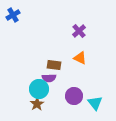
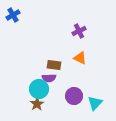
purple cross: rotated 16 degrees clockwise
cyan triangle: rotated 21 degrees clockwise
